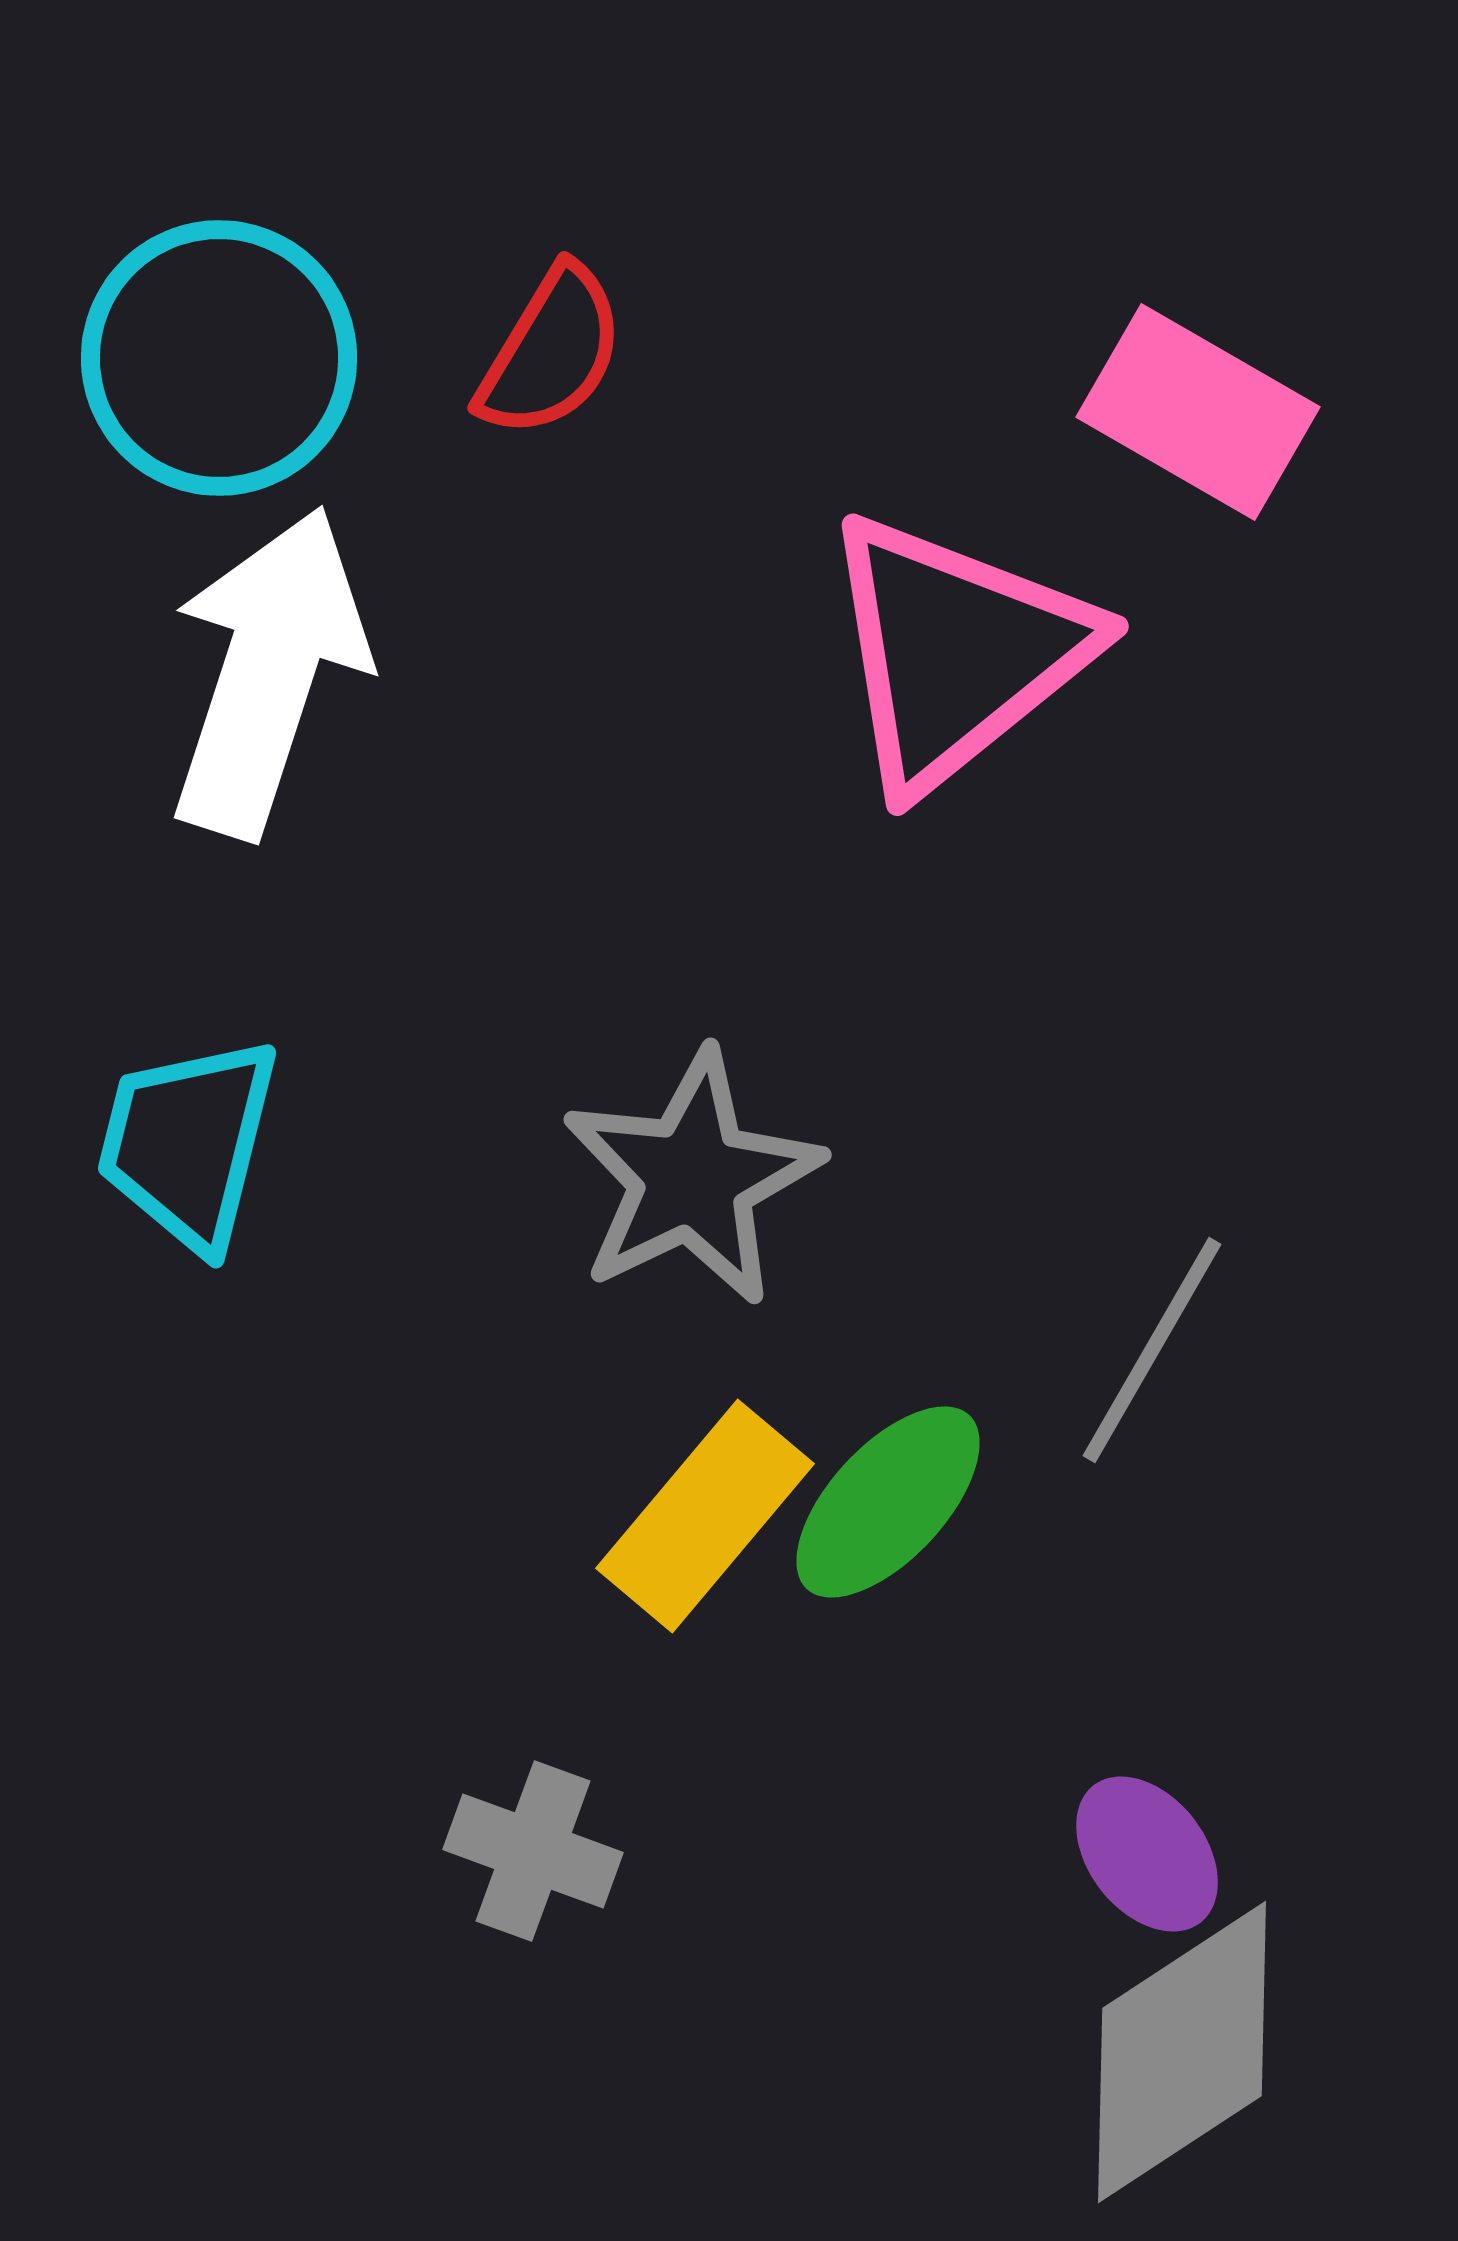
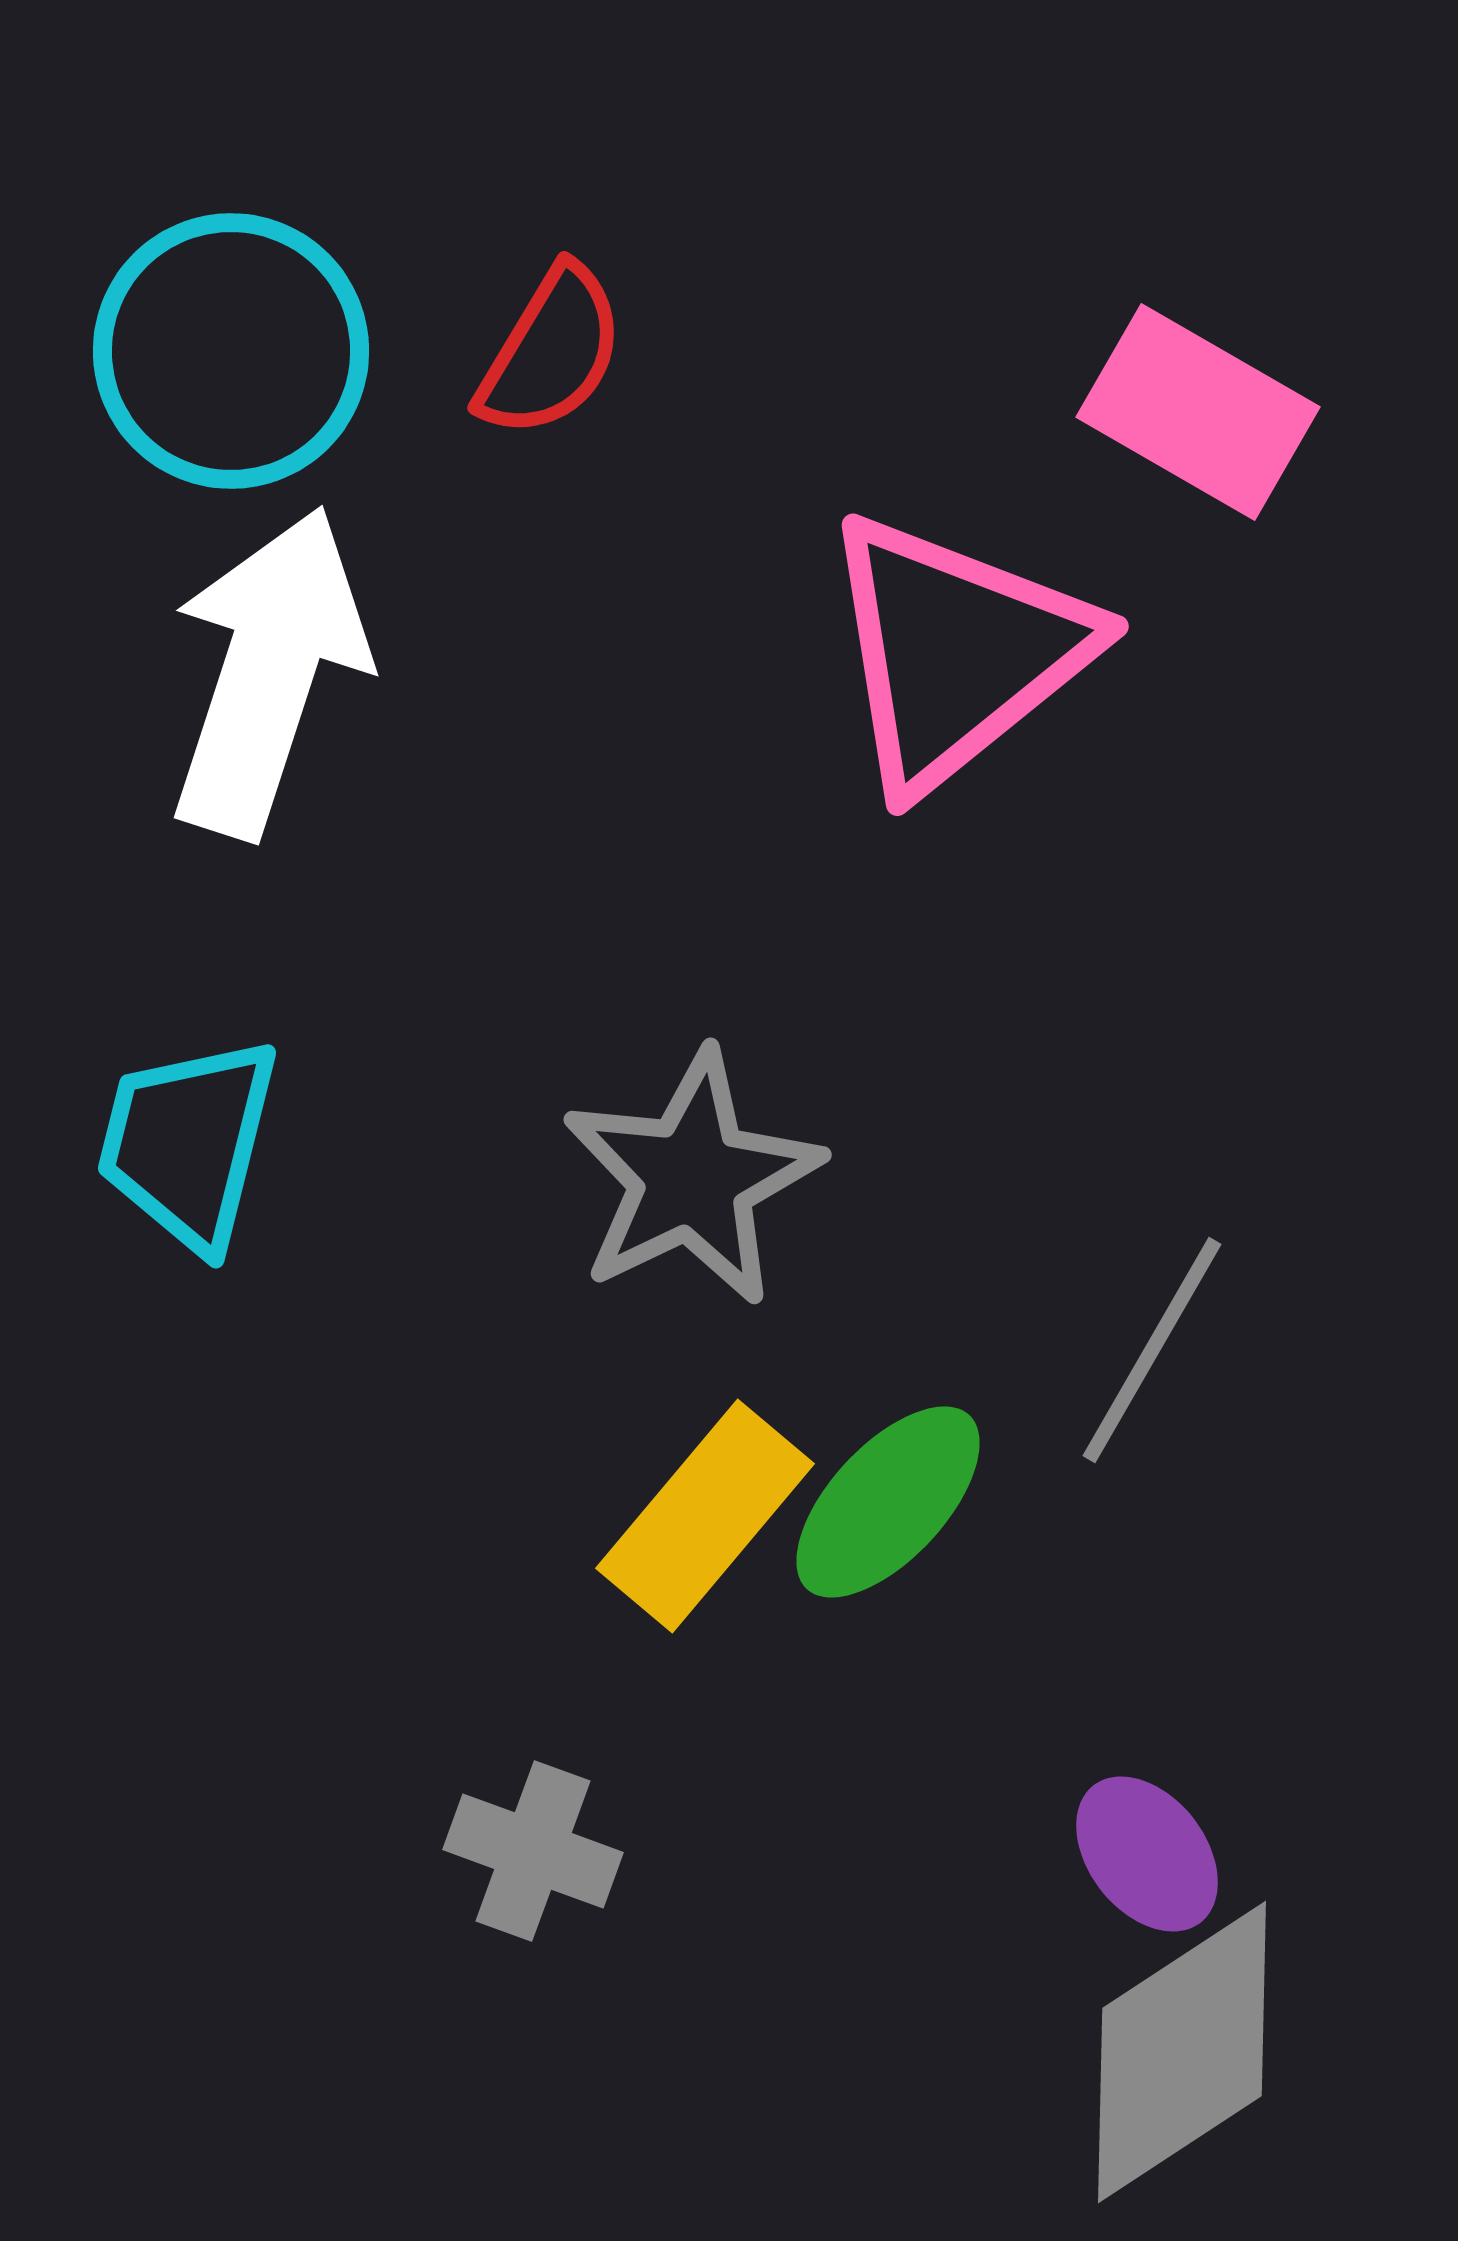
cyan circle: moved 12 px right, 7 px up
